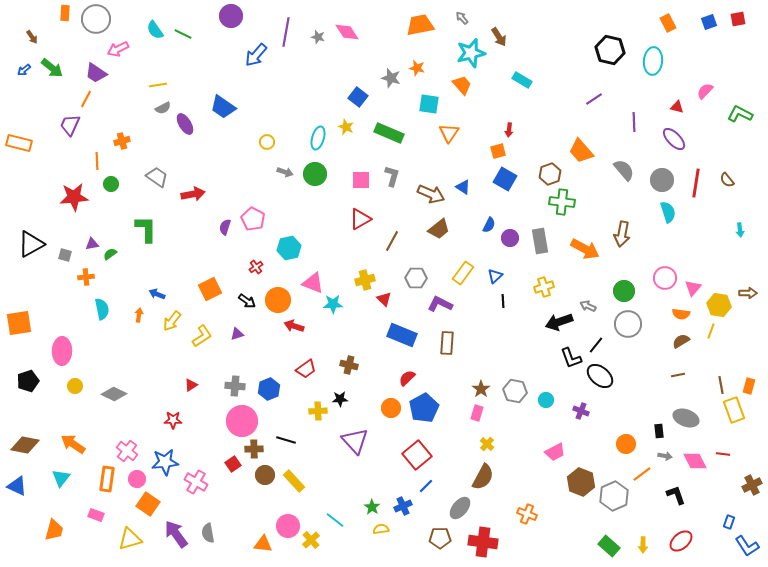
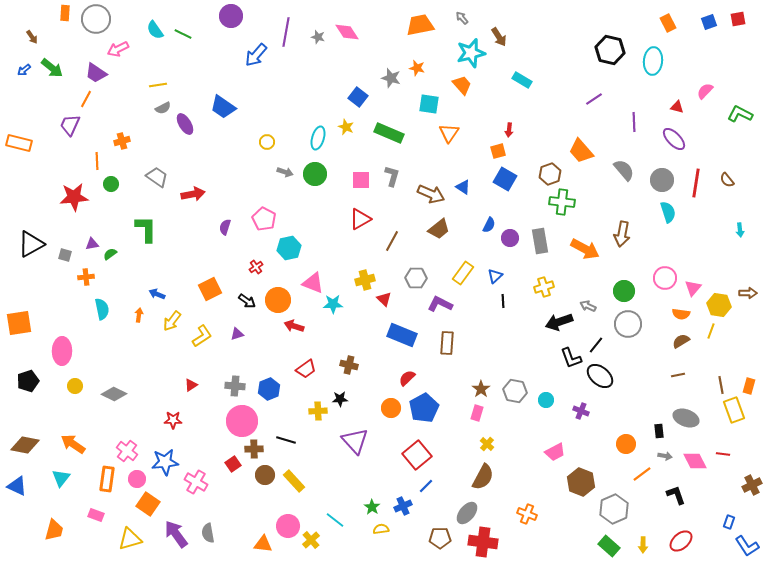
pink pentagon at (253, 219): moved 11 px right
gray hexagon at (614, 496): moved 13 px down
gray ellipse at (460, 508): moved 7 px right, 5 px down
